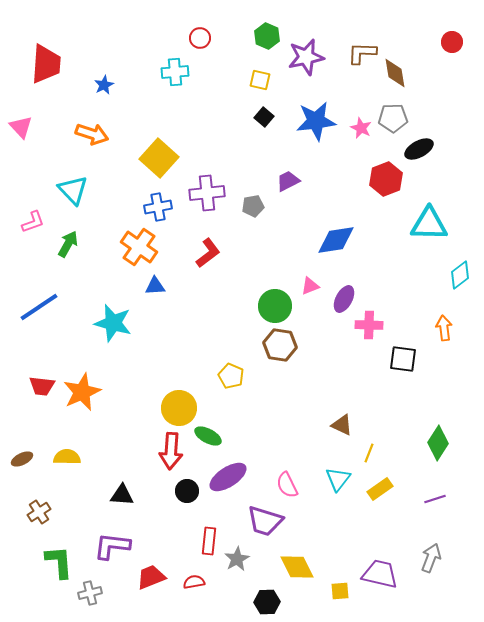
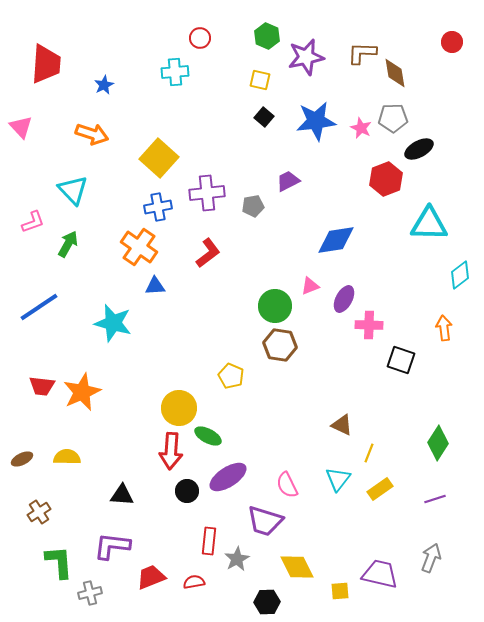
black square at (403, 359): moved 2 px left, 1 px down; rotated 12 degrees clockwise
